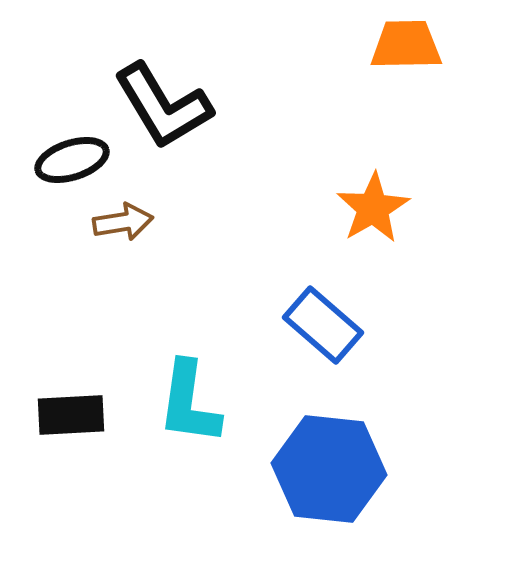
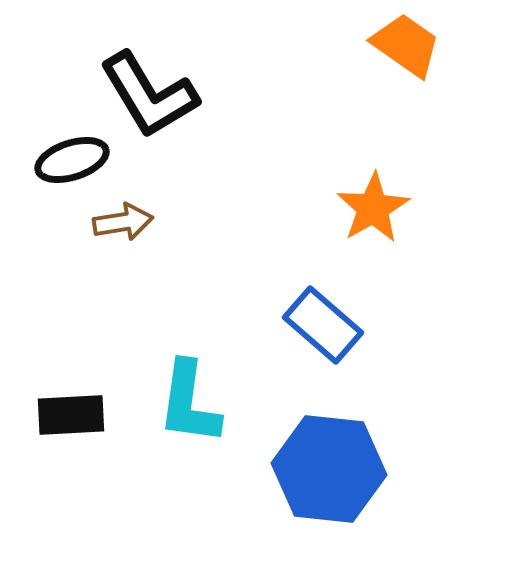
orange trapezoid: rotated 36 degrees clockwise
black L-shape: moved 14 px left, 11 px up
